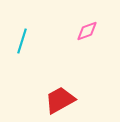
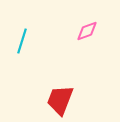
red trapezoid: rotated 40 degrees counterclockwise
